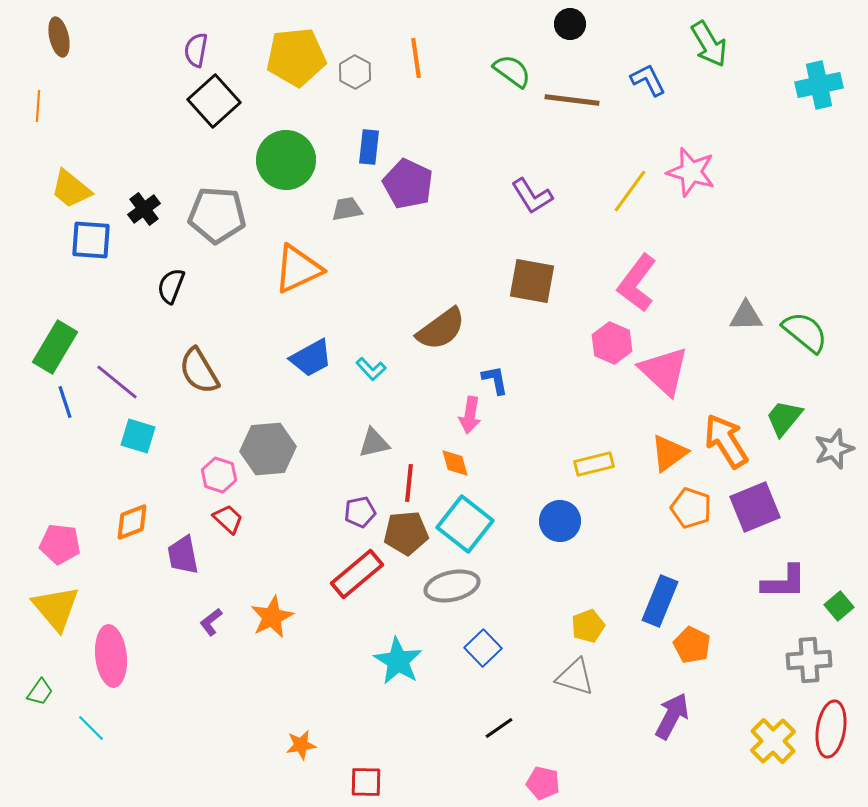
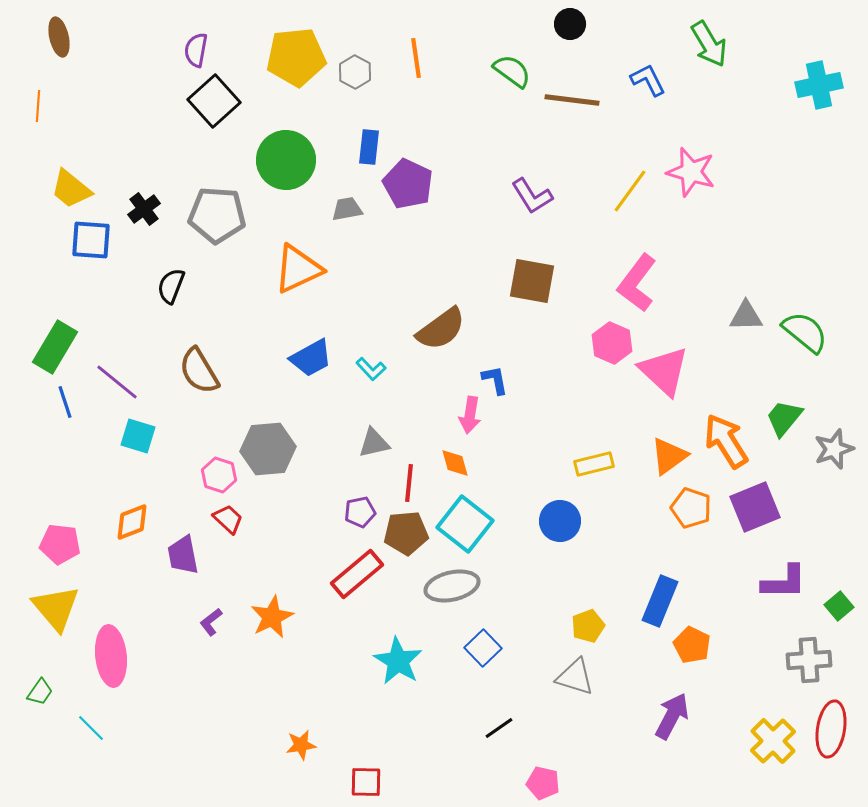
orange triangle at (669, 453): moved 3 px down
